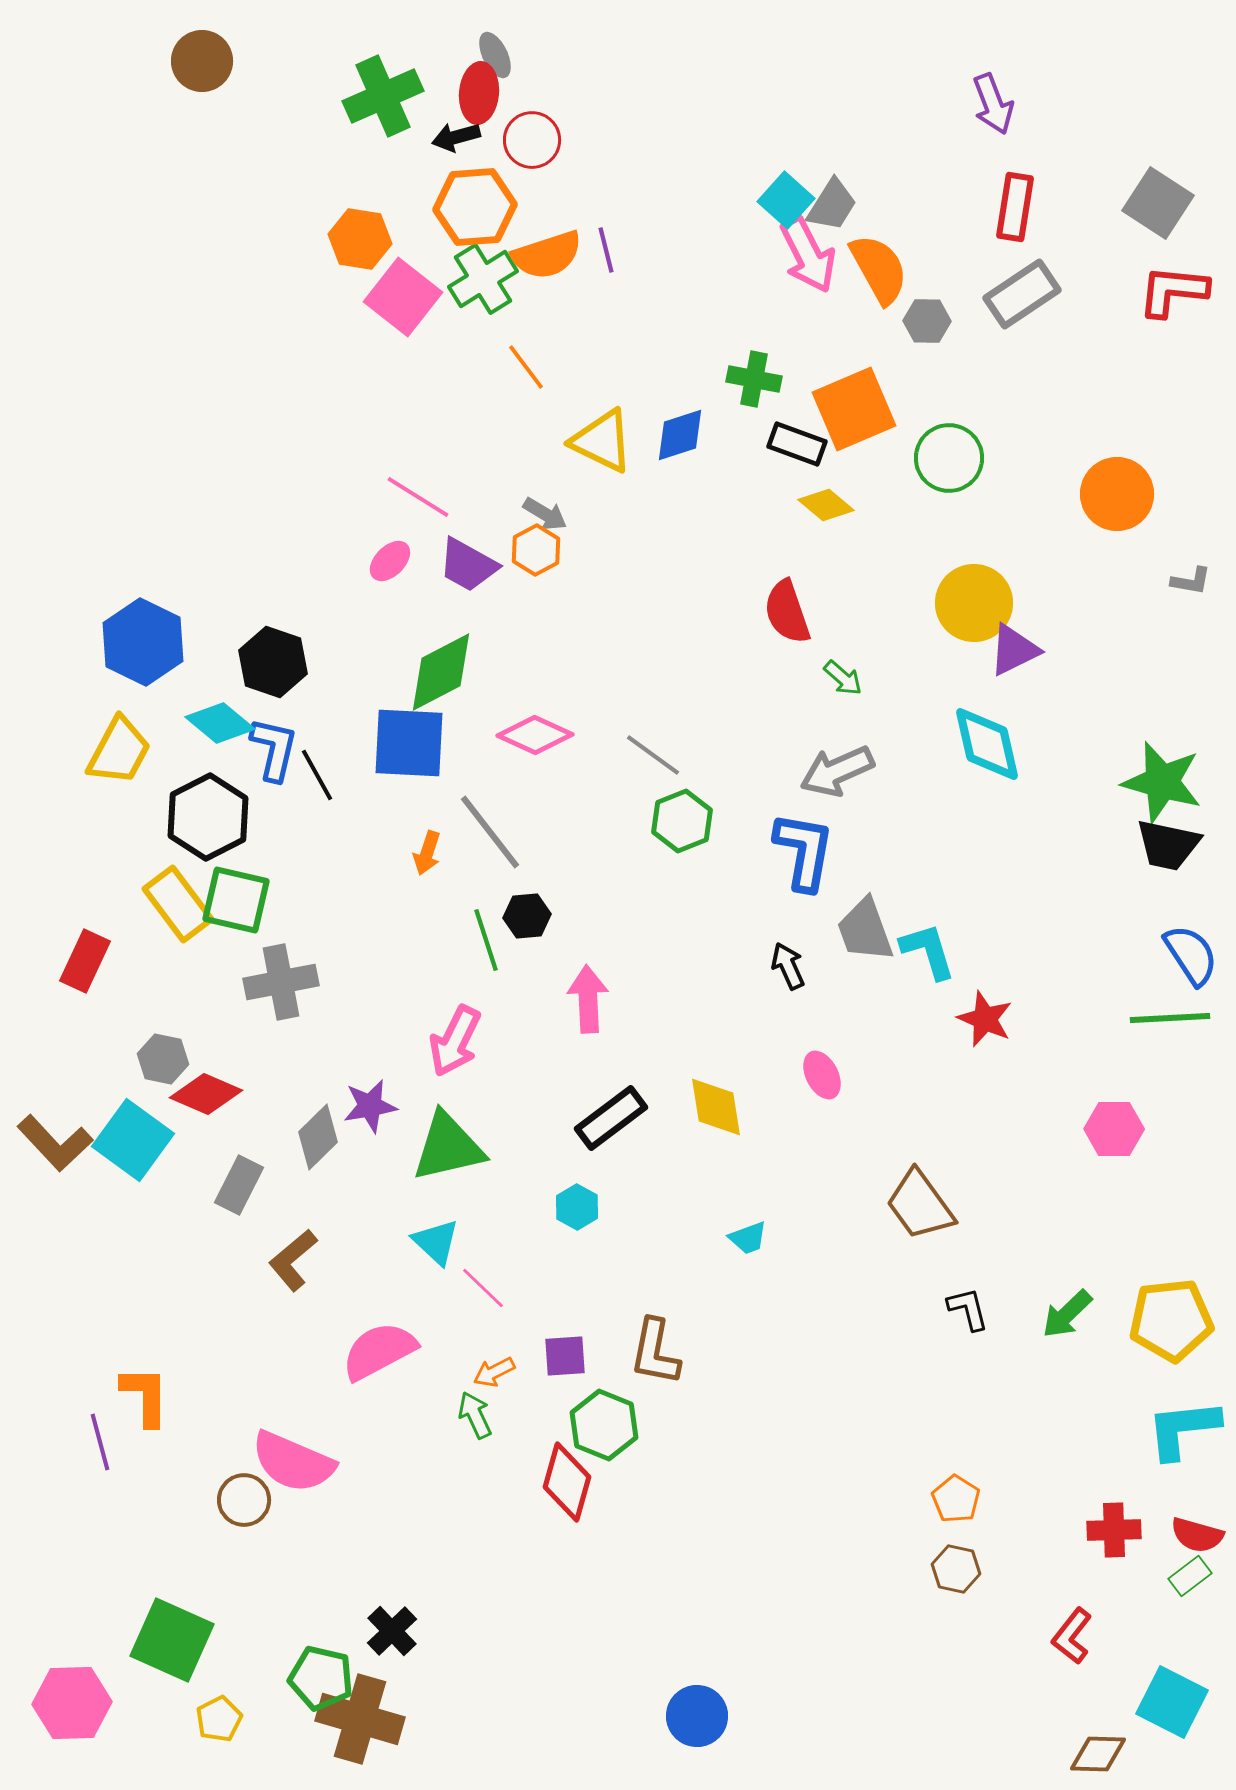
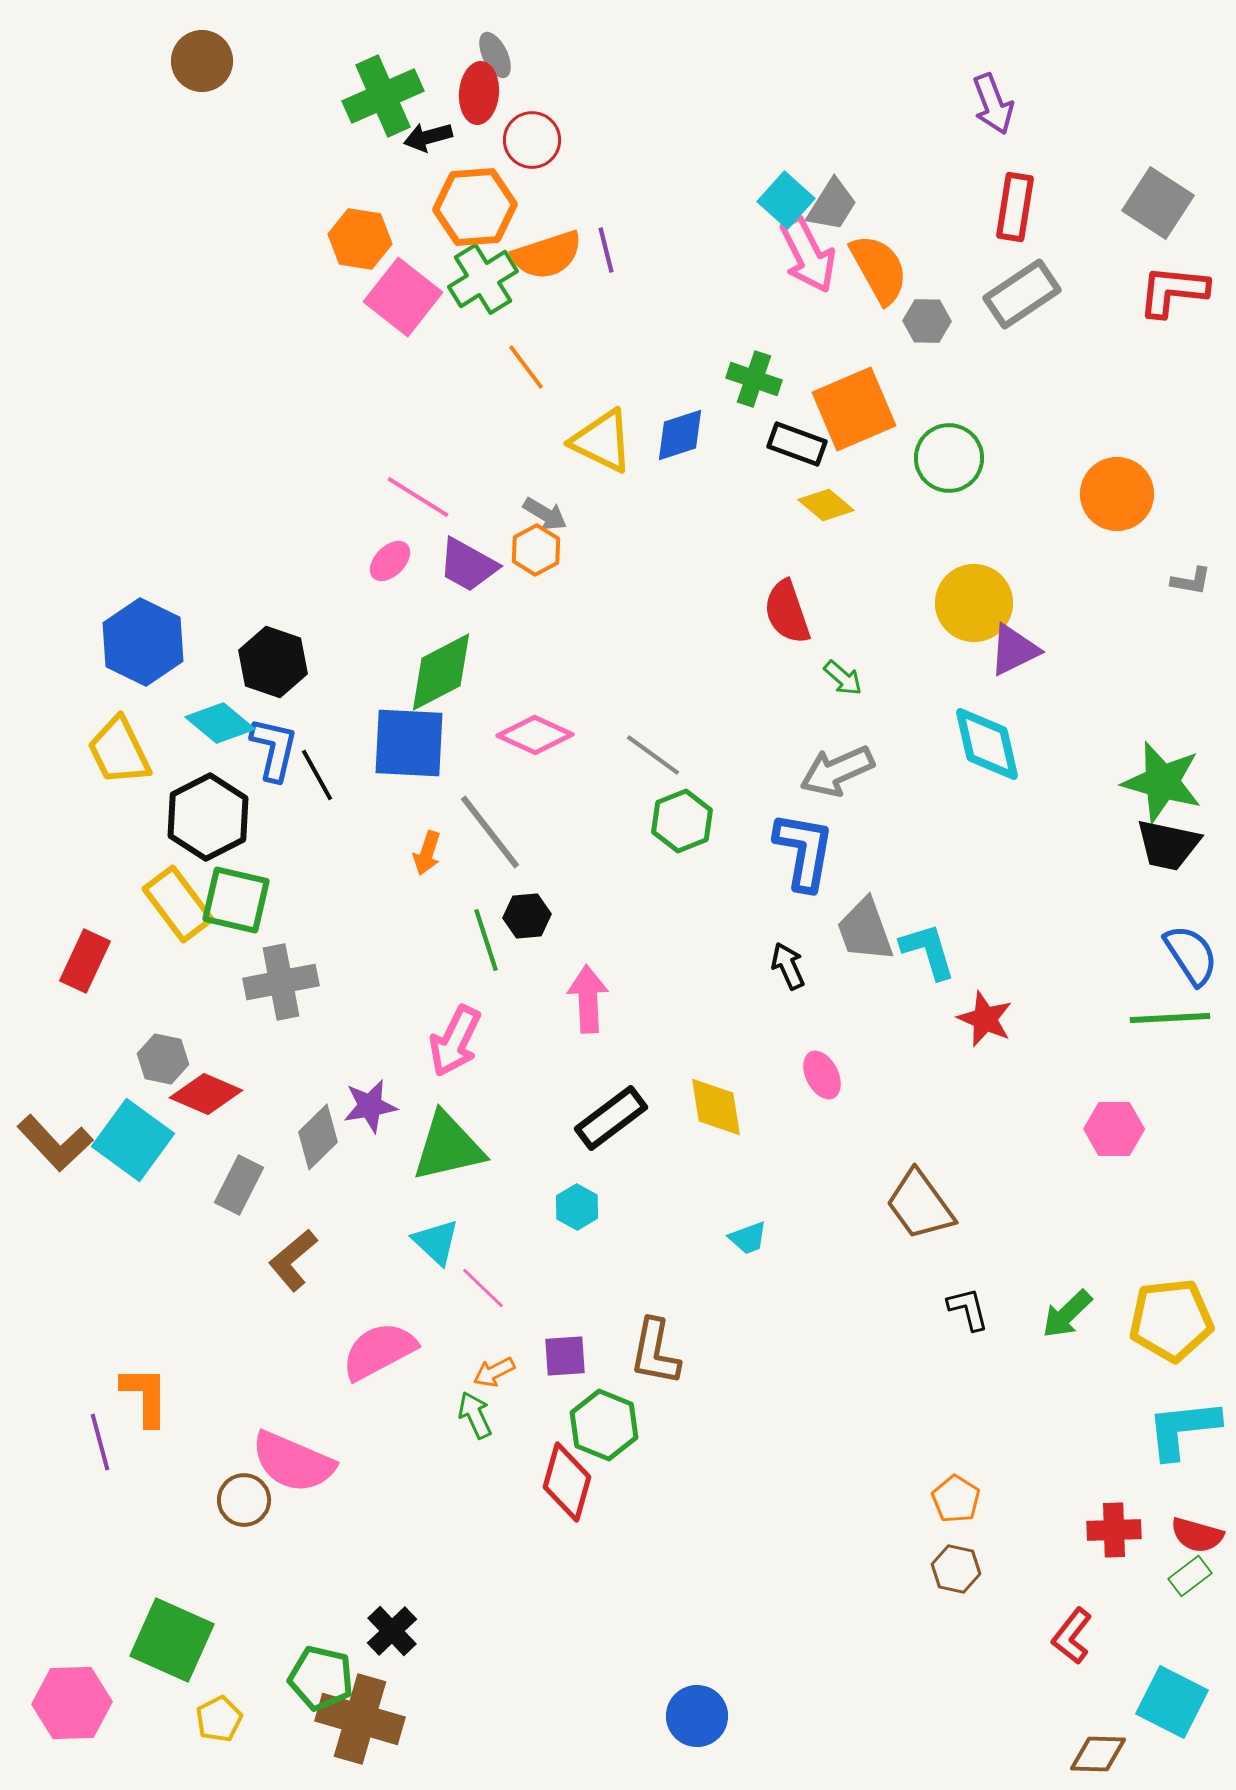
black arrow at (456, 137): moved 28 px left
green cross at (754, 379): rotated 8 degrees clockwise
yellow trapezoid at (119, 751): rotated 126 degrees clockwise
